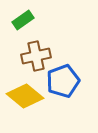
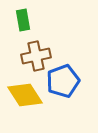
green rectangle: rotated 65 degrees counterclockwise
yellow diamond: moved 1 px up; rotated 18 degrees clockwise
